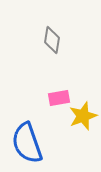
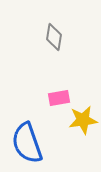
gray diamond: moved 2 px right, 3 px up
yellow star: moved 4 px down; rotated 12 degrees clockwise
